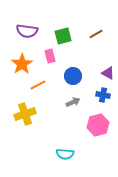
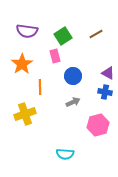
green square: rotated 18 degrees counterclockwise
pink rectangle: moved 5 px right
orange line: moved 2 px right, 2 px down; rotated 63 degrees counterclockwise
blue cross: moved 2 px right, 3 px up
